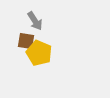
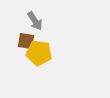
yellow pentagon: rotated 15 degrees counterclockwise
